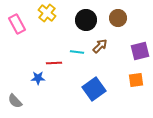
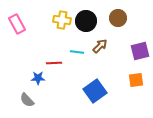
yellow cross: moved 15 px right, 7 px down; rotated 30 degrees counterclockwise
black circle: moved 1 px down
blue square: moved 1 px right, 2 px down
gray semicircle: moved 12 px right, 1 px up
